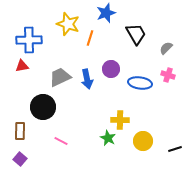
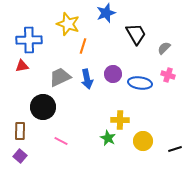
orange line: moved 7 px left, 8 px down
gray semicircle: moved 2 px left
purple circle: moved 2 px right, 5 px down
purple square: moved 3 px up
